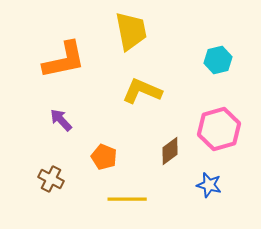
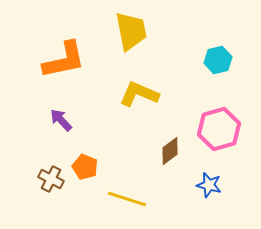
yellow L-shape: moved 3 px left, 3 px down
orange pentagon: moved 19 px left, 10 px down
yellow line: rotated 18 degrees clockwise
